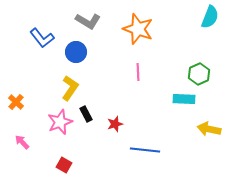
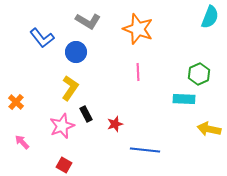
pink star: moved 2 px right, 4 px down
